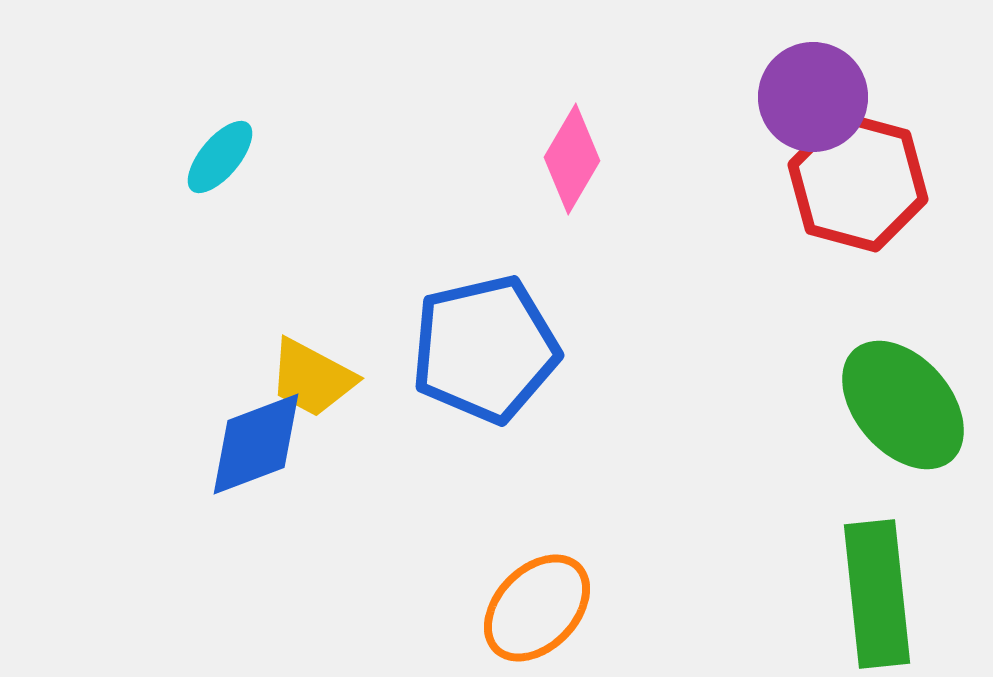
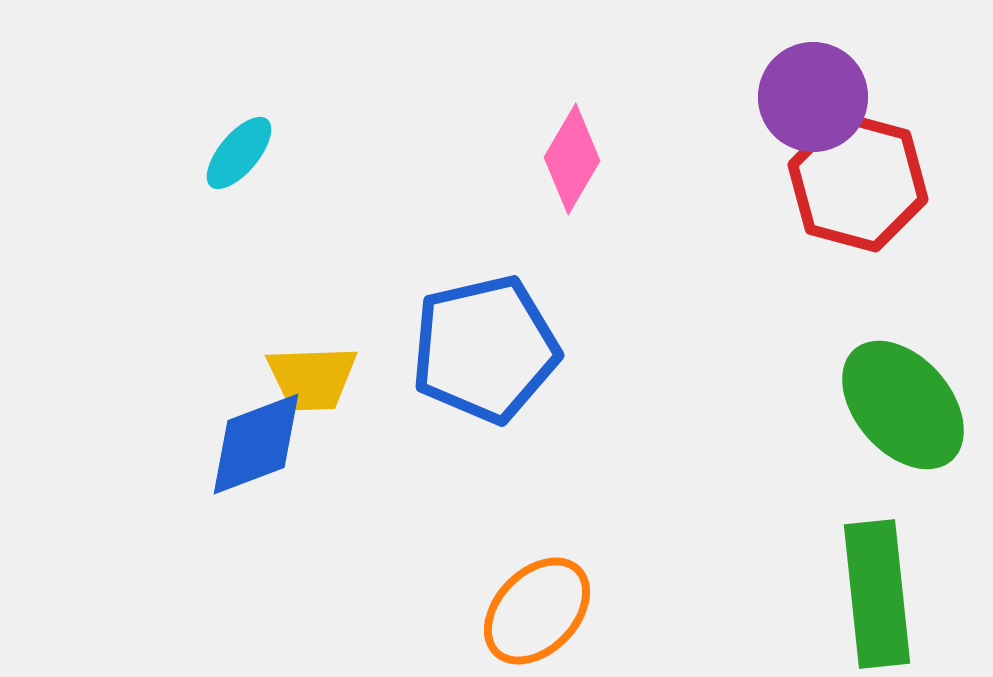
cyan ellipse: moved 19 px right, 4 px up
yellow trapezoid: rotated 30 degrees counterclockwise
orange ellipse: moved 3 px down
